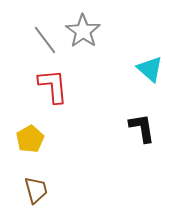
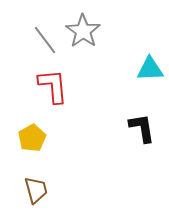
cyan triangle: rotated 44 degrees counterclockwise
yellow pentagon: moved 2 px right, 1 px up
